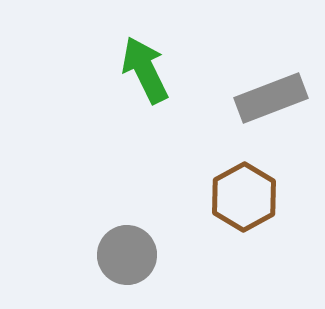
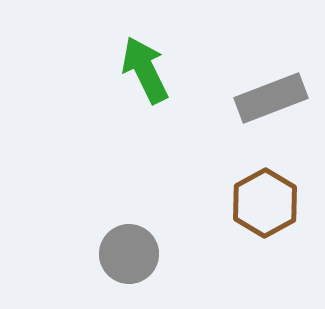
brown hexagon: moved 21 px right, 6 px down
gray circle: moved 2 px right, 1 px up
